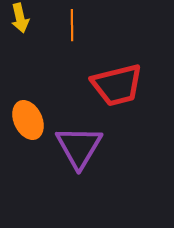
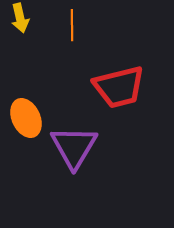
red trapezoid: moved 2 px right, 2 px down
orange ellipse: moved 2 px left, 2 px up
purple triangle: moved 5 px left
